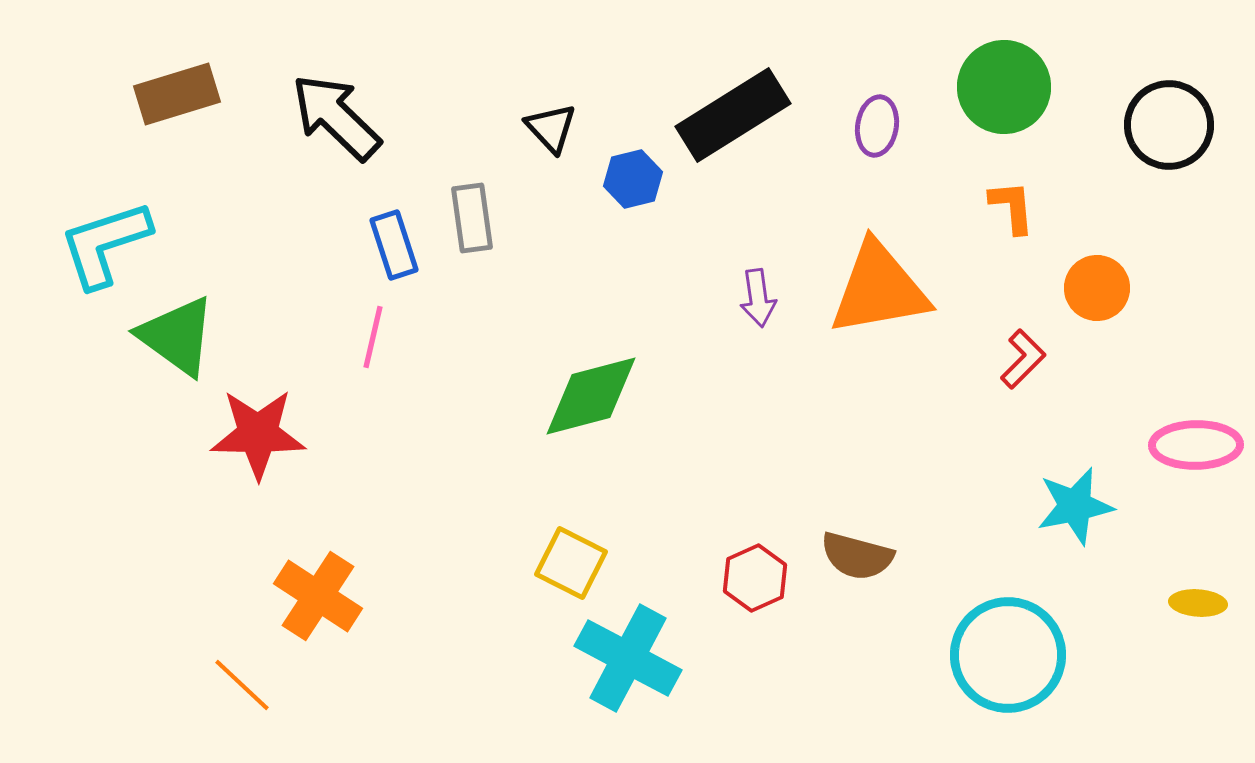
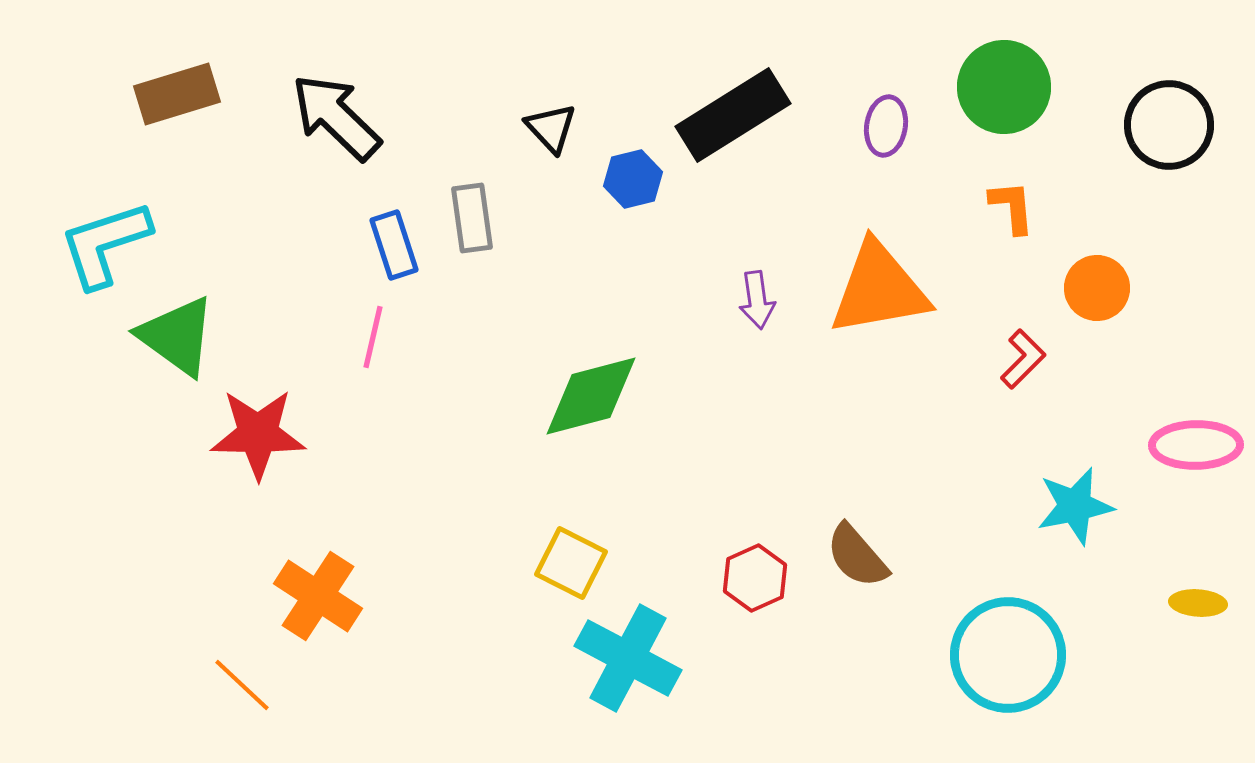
purple ellipse: moved 9 px right
purple arrow: moved 1 px left, 2 px down
brown semicircle: rotated 34 degrees clockwise
